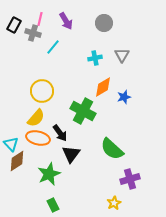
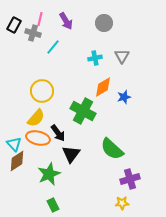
gray triangle: moved 1 px down
black arrow: moved 2 px left
cyan triangle: moved 3 px right
yellow star: moved 8 px right; rotated 24 degrees clockwise
